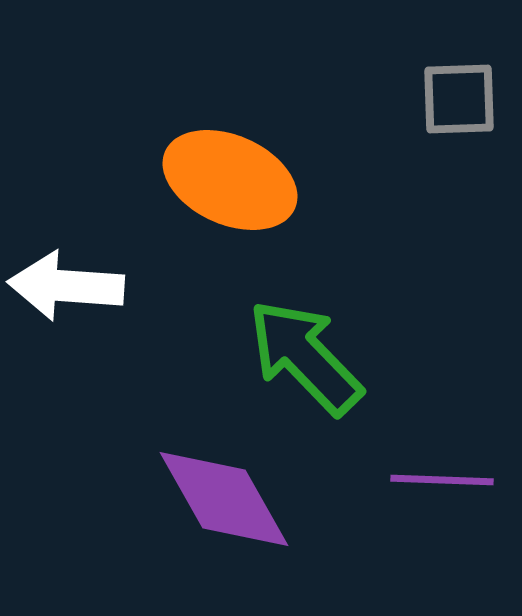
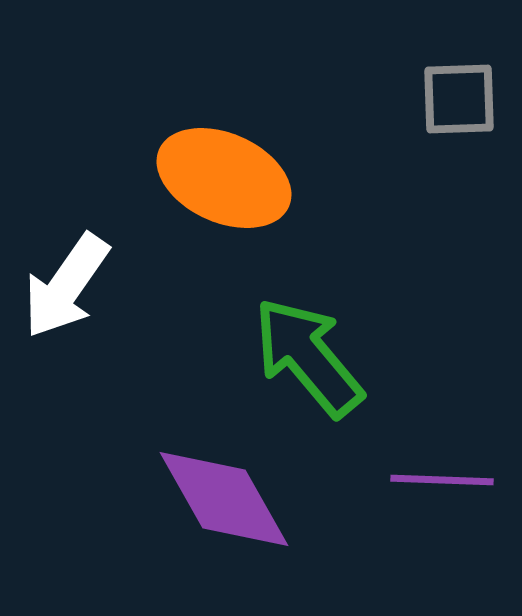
orange ellipse: moved 6 px left, 2 px up
white arrow: rotated 59 degrees counterclockwise
green arrow: moved 3 px right; rotated 4 degrees clockwise
